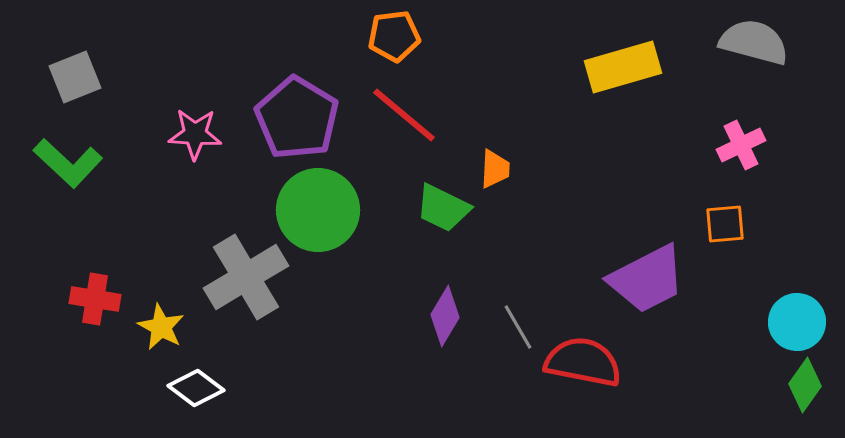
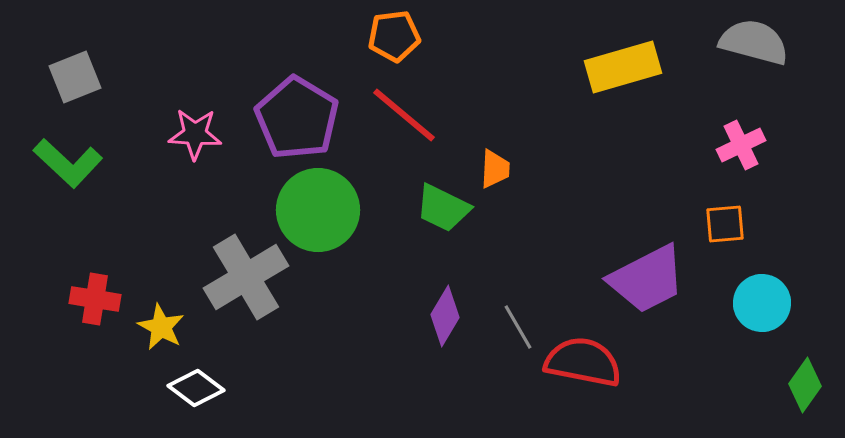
cyan circle: moved 35 px left, 19 px up
